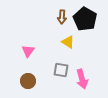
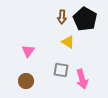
brown circle: moved 2 px left
